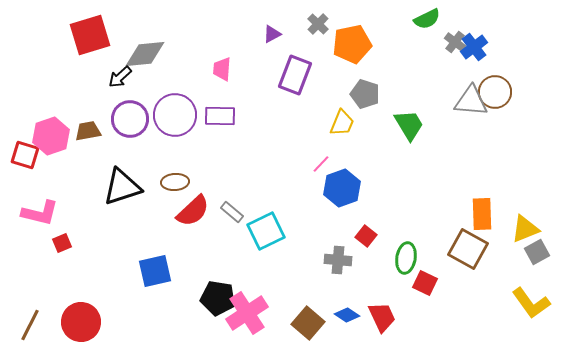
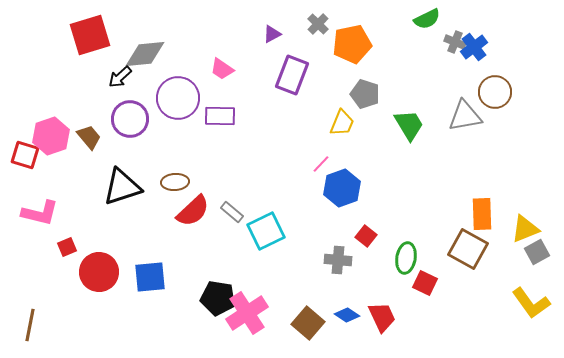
gray cross at (455, 42): rotated 15 degrees counterclockwise
pink trapezoid at (222, 69): rotated 60 degrees counterclockwise
purple rectangle at (295, 75): moved 3 px left
gray triangle at (471, 101): moved 6 px left, 15 px down; rotated 15 degrees counterclockwise
purple circle at (175, 115): moved 3 px right, 17 px up
brown trapezoid at (88, 131): moved 1 px right, 6 px down; rotated 60 degrees clockwise
red square at (62, 243): moved 5 px right, 4 px down
blue square at (155, 271): moved 5 px left, 6 px down; rotated 8 degrees clockwise
red circle at (81, 322): moved 18 px right, 50 px up
brown line at (30, 325): rotated 16 degrees counterclockwise
